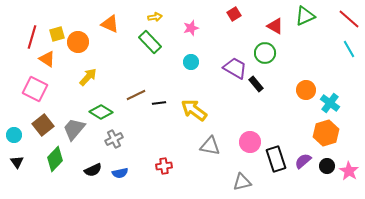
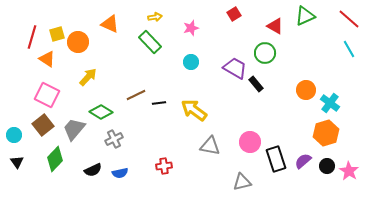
pink square at (35, 89): moved 12 px right, 6 px down
